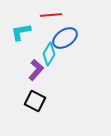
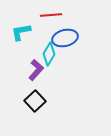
blue ellipse: rotated 20 degrees clockwise
black square: rotated 20 degrees clockwise
